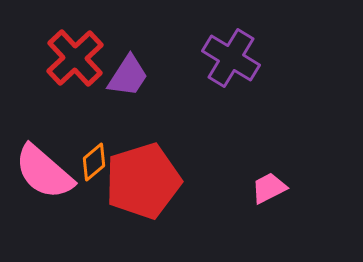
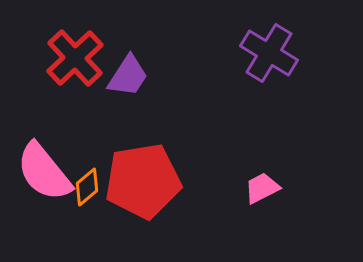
purple cross: moved 38 px right, 5 px up
orange diamond: moved 7 px left, 25 px down
pink semicircle: rotated 10 degrees clockwise
red pentagon: rotated 8 degrees clockwise
pink trapezoid: moved 7 px left
